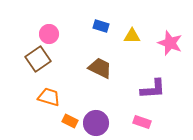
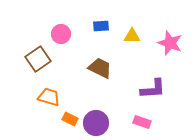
blue rectangle: rotated 21 degrees counterclockwise
pink circle: moved 12 px right
orange rectangle: moved 2 px up
